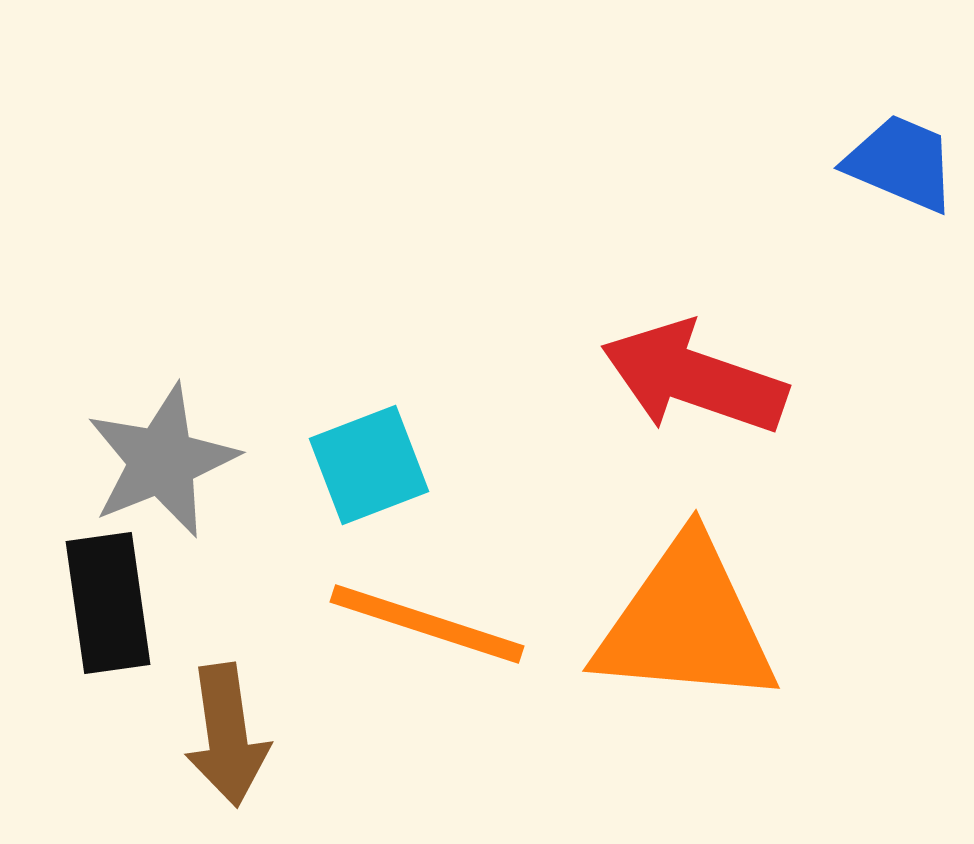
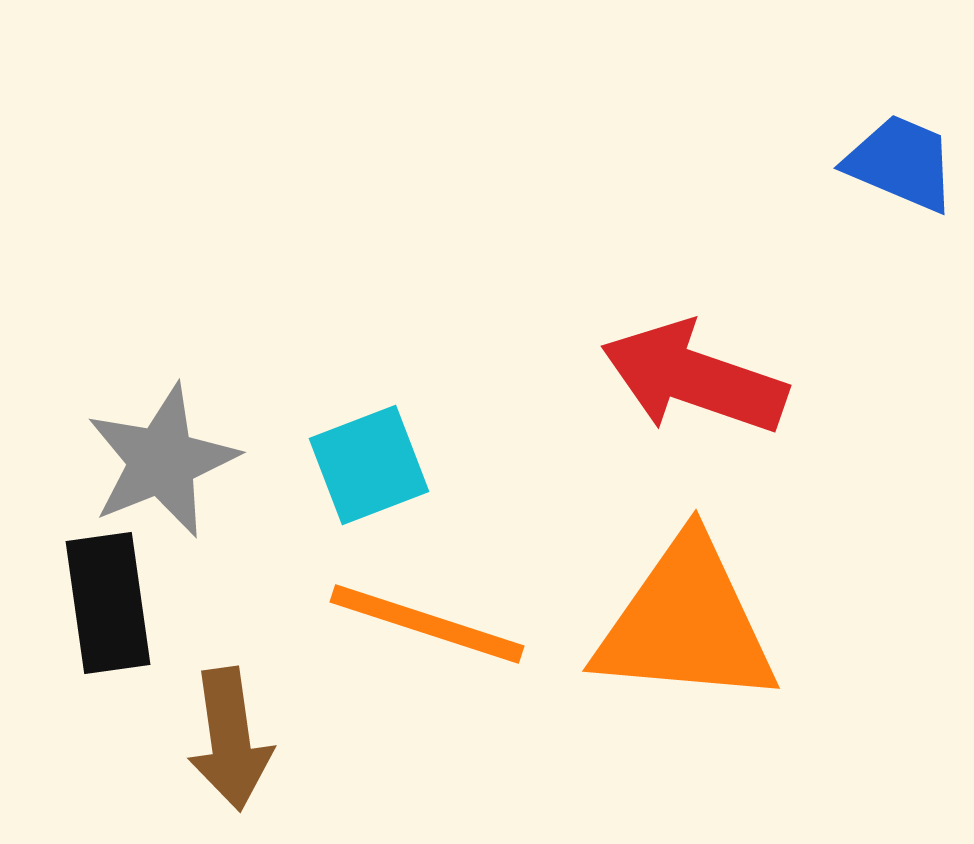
brown arrow: moved 3 px right, 4 px down
